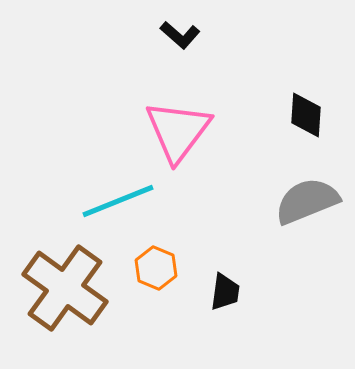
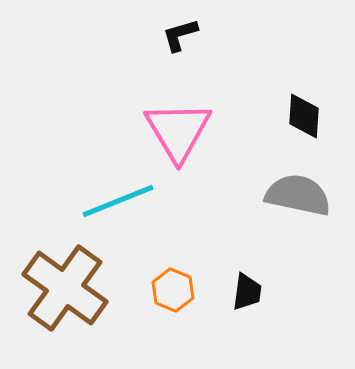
black L-shape: rotated 123 degrees clockwise
black diamond: moved 2 px left, 1 px down
pink triangle: rotated 8 degrees counterclockwise
gray semicircle: moved 9 px left, 6 px up; rotated 34 degrees clockwise
orange hexagon: moved 17 px right, 22 px down
black trapezoid: moved 22 px right
